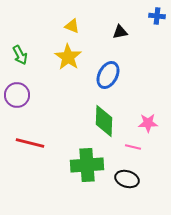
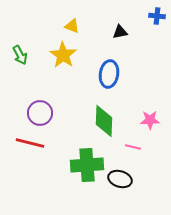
yellow star: moved 5 px left, 2 px up
blue ellipse: moved 1 px right, 1 px up; rotated 20 degrees counterclockwise
purple circle: moved 23 px right, 18 px down
pink star: moved 2 px right, 3 px up
black ellipse: moved 7 px left
